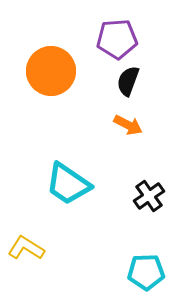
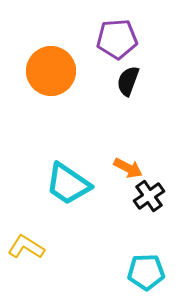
orange arrow: moved 43 px down
yellow L-shape: moved 1 px up
